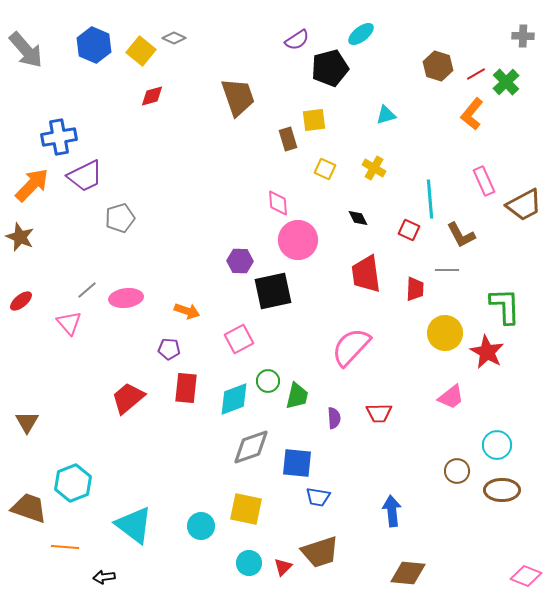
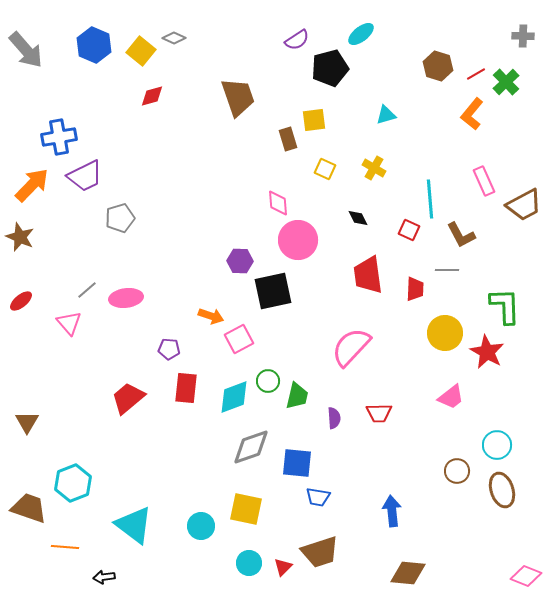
red trapezoid at (366, 274): moved 2 px right, 1 px down
orange arrow at (187, 311): moved 24 px right, 5 px down
cyan diamond at (234, 399): moved 2 px up
brown ellipse at (502, 490): rotated 72 degrees clockwise
